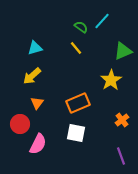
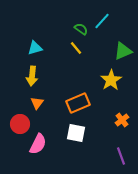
green semicircle: moved 2 px down
yellow arrow: rotated 42 degrees counterclockwise
